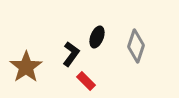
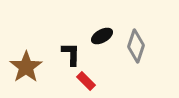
black ellipse: moved 5 px right, 1 px up; rotated 40 degrees clockwise
black L-shape: rotated 35 degrees counterclockwise
